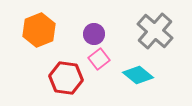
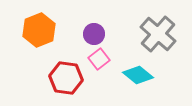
gray cross: moved 3 px right, 3 px down
